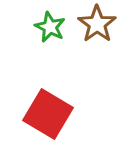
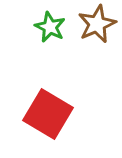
brown star: rotated 12 degrees clockwise
